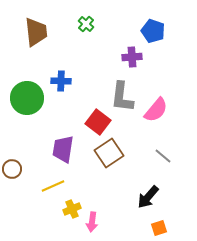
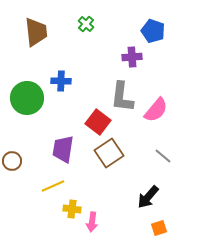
brown circle: moved 8 px up
yellow cross: rotated 30 degrees clockwise
